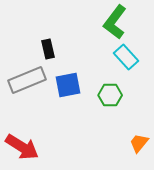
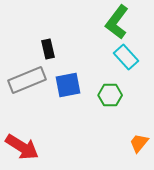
green L-shape: moved 2 px right
